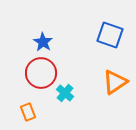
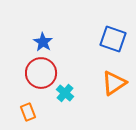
blue square: moved 3 px right, 4 px down
orange triangle: moved 1 px left, 1 px down
